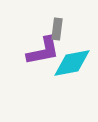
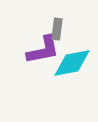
purple L-shape: moved 1 px up
